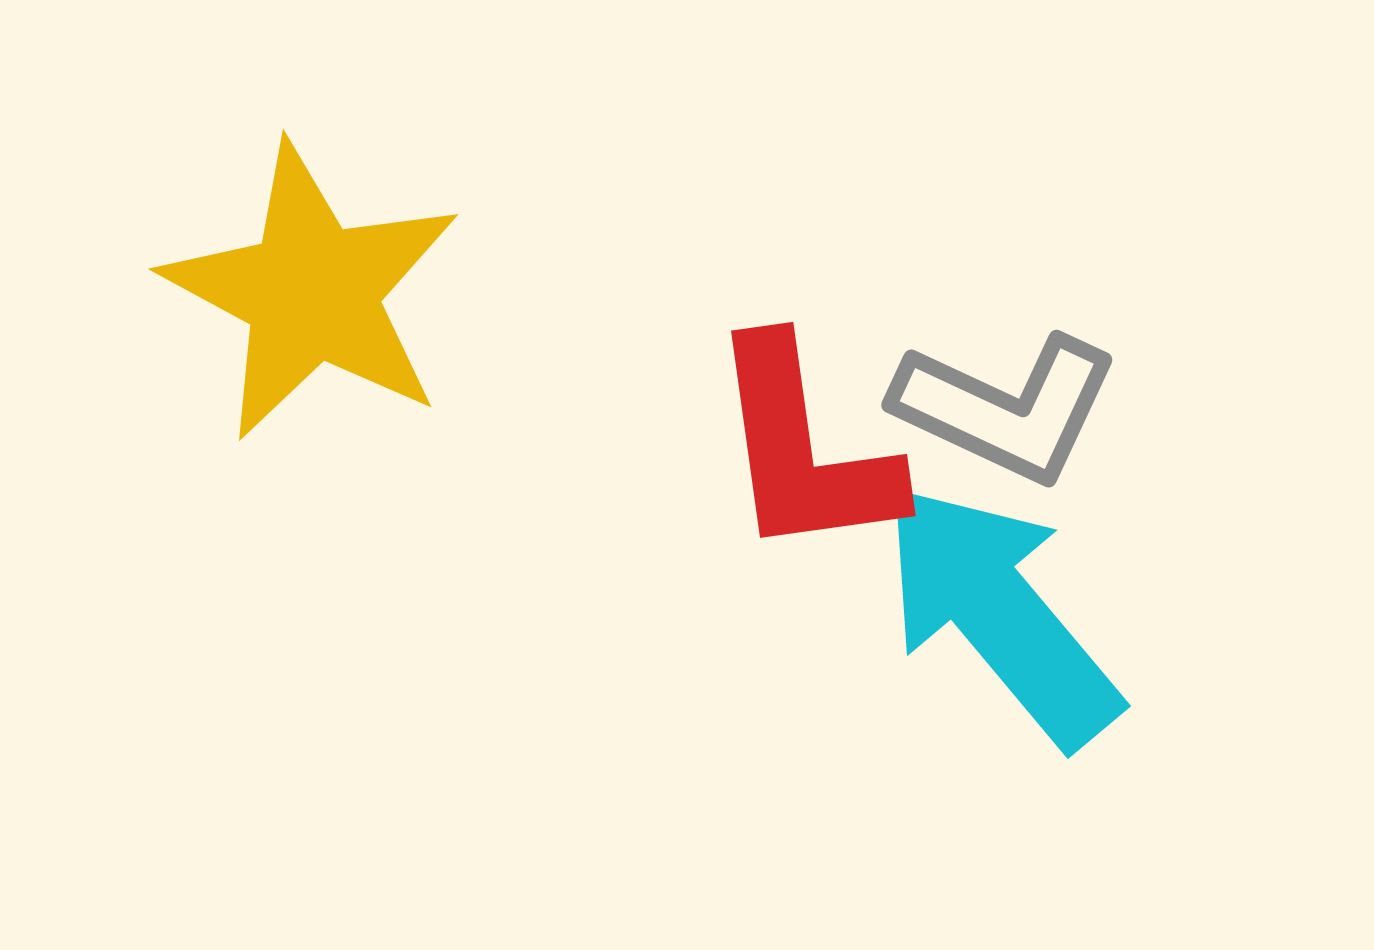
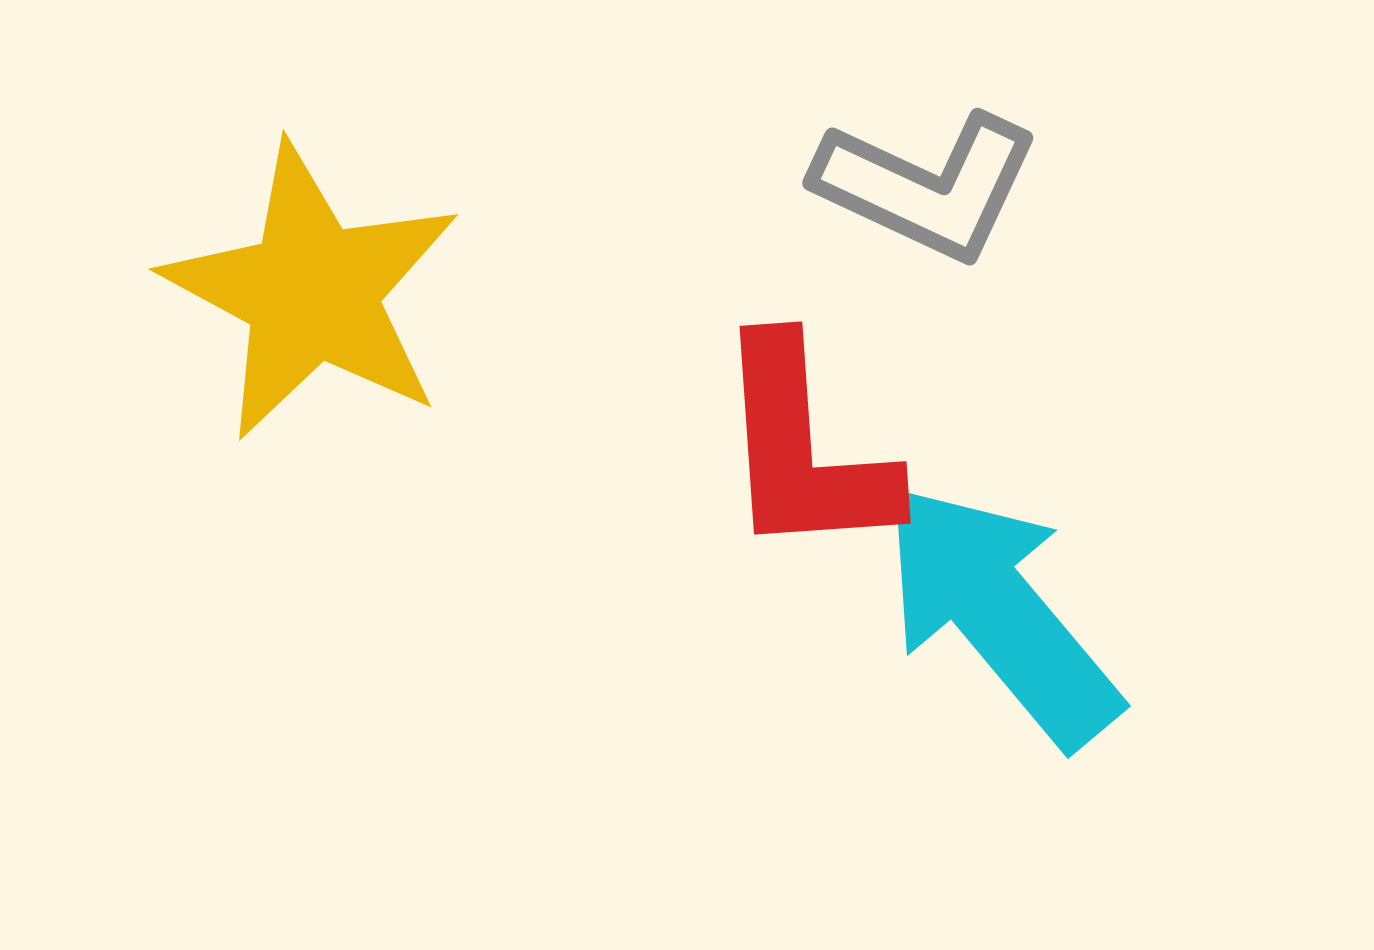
gray L-shape: moved 79 px left, 222 px up
red L-shape: rotated 4 degrees clockwise
